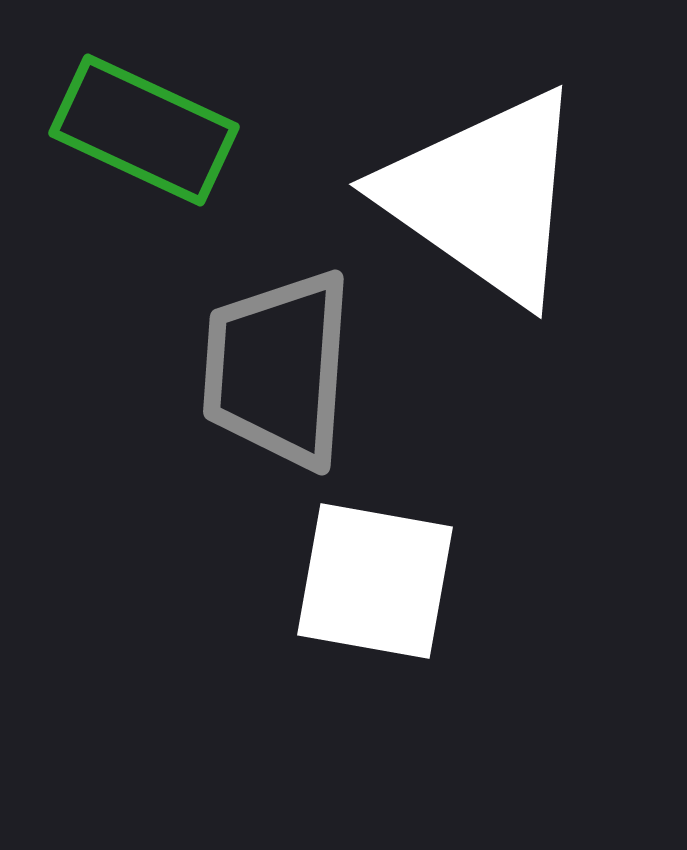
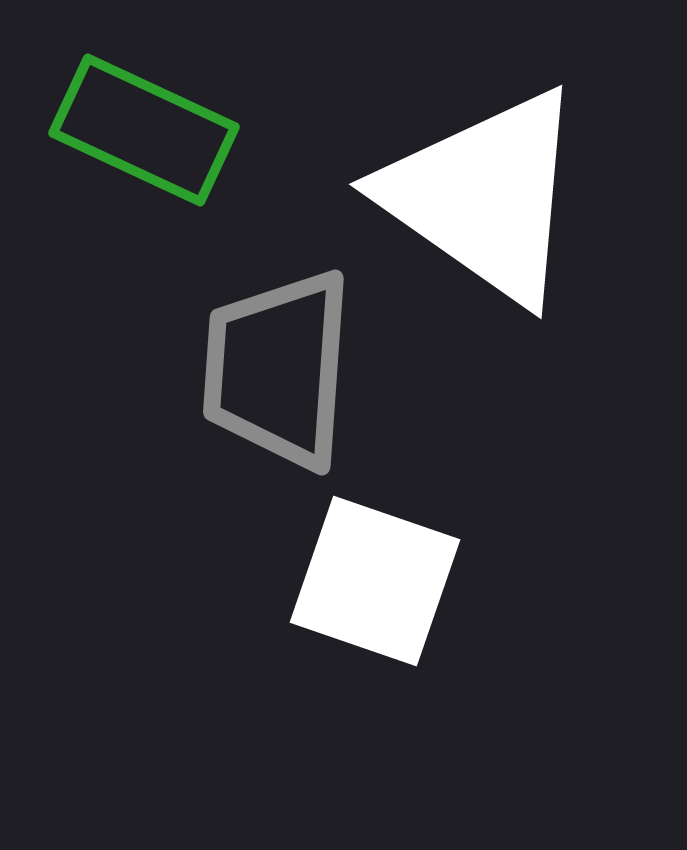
white square: rotated 9 degrees clockwise
